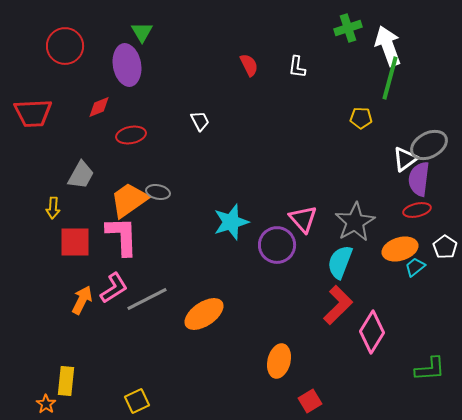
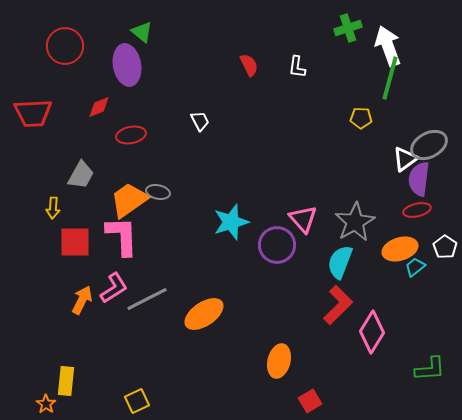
green triangle at (142, 32): rotated 20 degrees counterclockwise
